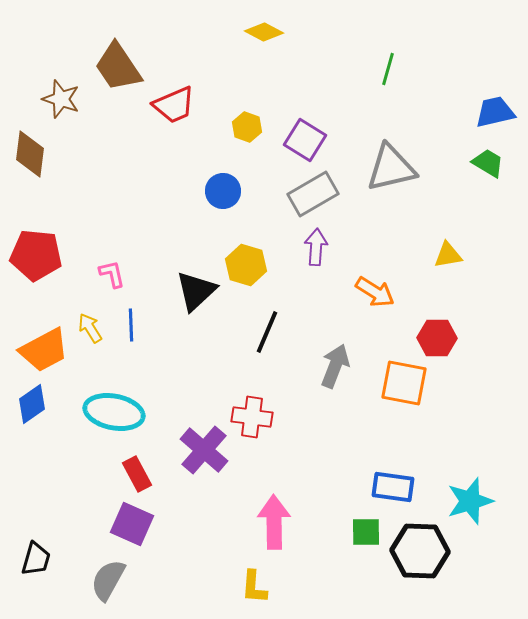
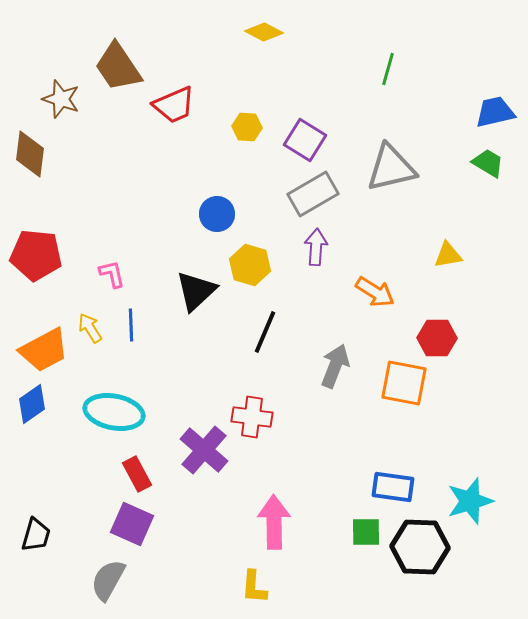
yellow hexagon at (247, 127): rotated 16 degrees counterclockwise
blue circle at (223, 191): moved 6 px left, 23 px down
yellow hexagon at (246, 265): moved 4 px right
black line at (267, 332): moved 2 px left
black hexagon at (420, 551): moved 4 px up
black trapezoid at (36, 559): moved 24 px up
